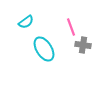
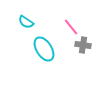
cyan semicircle: rotated 70 degrees clockwise
pink line: rotated 18 degrees counterclockwise
